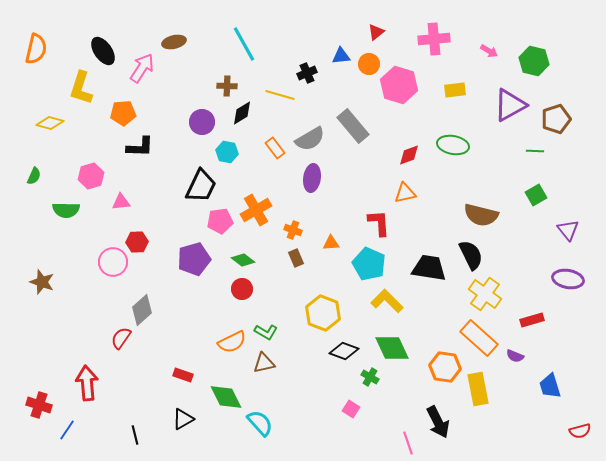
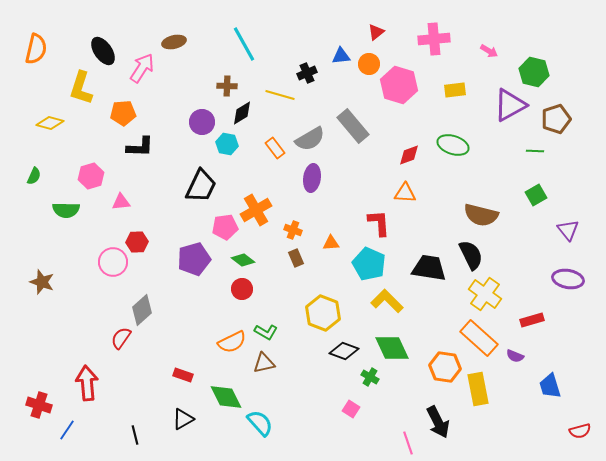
green hexagon at (534, 61): moved 11 px down
green ellipse at (453, 145): rotated 8 degrees clockwise
cyan hexagon at (227, 152): moved 8 px up
orange triangle at (405, 193): rotated 15 degrees clockwise
pink pentagon at (220, 221): moved 5 px right, 6 px down
